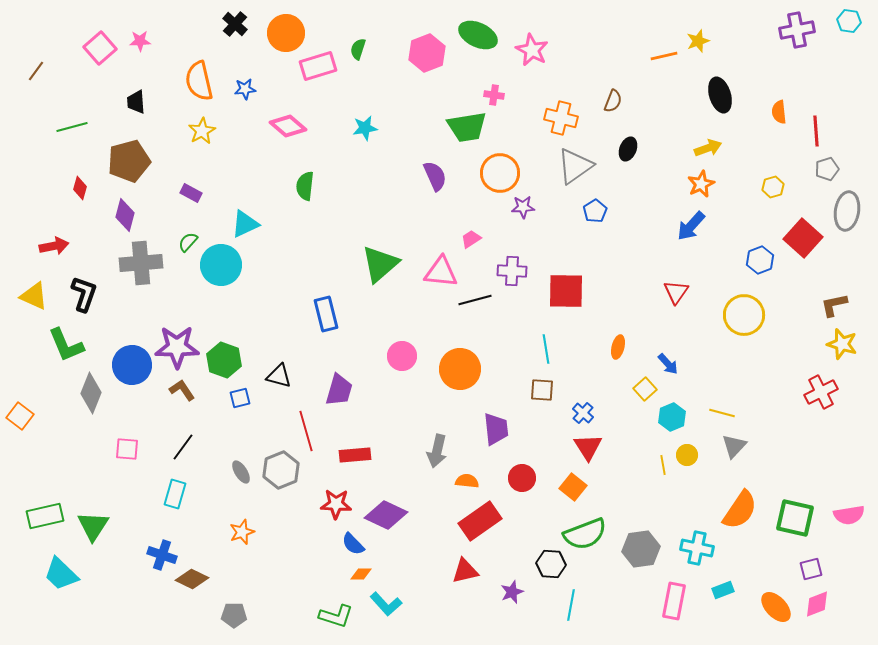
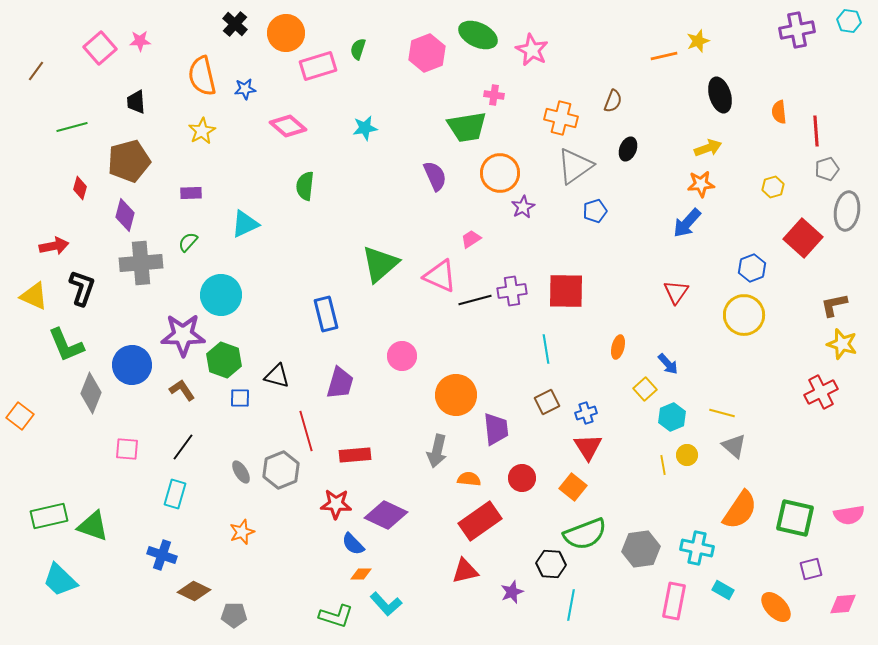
orange semicircle at (199, 81): moved 3 px right, 5 px up
orange star at (701, 184): rotated 20 degrees clockwise
purple rectangle at (191, 193): rotated 30 degrees counterclockwise
purple star at (523, 207): rotated 25 degrees counterclockwise
blue pentagon at (595, 211): rotated 15 degrees clockwise
blue arrow at (691, 226): moved 4 px left, 3 px up
blue hexagon at (760, 260): moved 8 px left, 8 px down
cyan circle at (221, 265): moved 30 px down
purple cross at (512, 271): moved 20 px down; rotated 12 degrees counterclockwise
pink triangle at (441, 272): moved 1 px left, 4 px down; rotated 18 degrees clockwise
black L-shape at (84, 294): moved 2 px left, 6 px up
purple star at (177, 347): moved 6 px right, 12 px up
orange circle at (460, 369): moved 4 px left, 26 px down
black triangle at (279, 376): moved 2 px left
purple trapezoid at (339, 390): moved 1 px right, 7 px up
brown square at (542, 390): moved 5 px right, 12 px down; rotated 30 degrees counterclockwise
blue square at (240, 398): rotated 15 degrees clockwise
blue cross at (583, 413): moved 3 px right; rotated 30 degrees clockwise
gray triangle at (734, 446): rotated 32 degrees counterclockwise
orange semicircle at (467, 481): moved 2 px right, 2 px up
green rectangle at (45, 516): moved 4 px right
green triangle at (93, 526): rotated 44 degrees counterclockwise
cyan trapezoid at (61, 574): moved 1 px left, 6 px down
brown diamond at (192, 579): moved 2 px right, 12 px down
cyan rectangle at (723, 590): rotated 50 degrees clockwise
pink diamond at (817, 604): moved 26 px right; rotated 16 degrees clockwise
